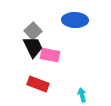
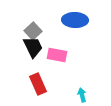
pink rectangle: moved 7 px right
red rectangle: rotated 45 degrees clockwise
